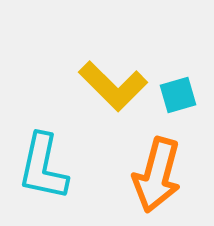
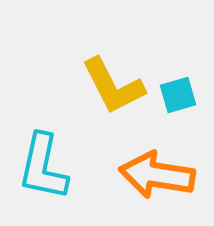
yellow L-shape: rotated 18 degrees clockwise
orange arrow: rotated 84 degrees clockwise
